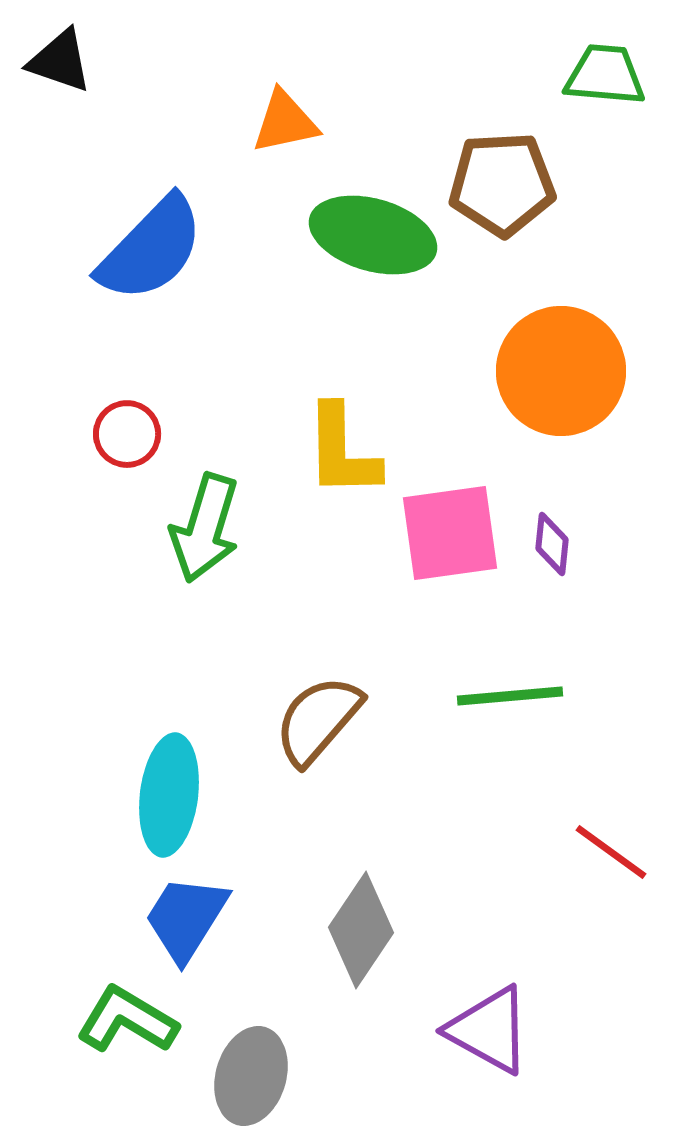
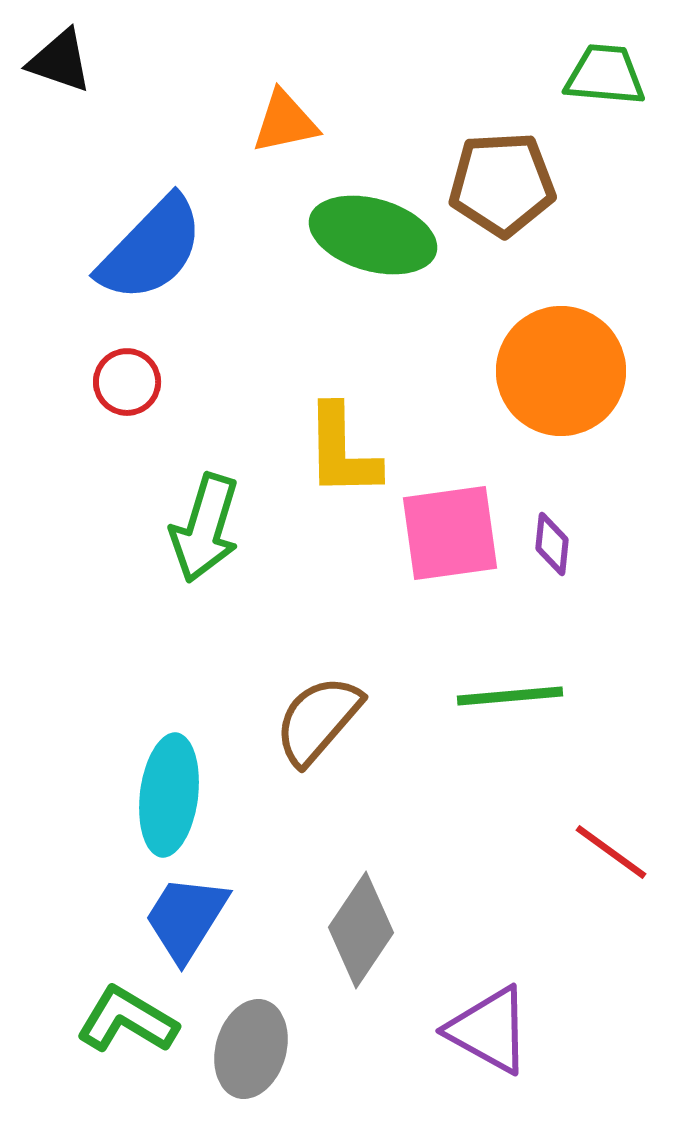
red circle: moved 52 px up
gray ellipse: moved 27 px up
